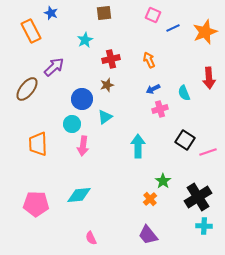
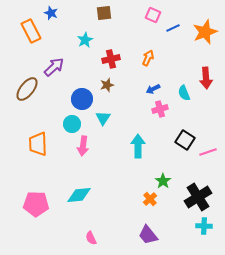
orange arrow: moved 1 px left, 2 px up; rotated 49 degrees clockwise
red arrow: moved 3 px left
cyan triangle: moved 2 px left, 1 px down; rotated 21 degrees counterclockwise
